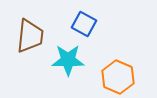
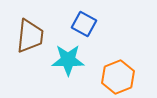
orange hexagon: rotated 16 degrees clockwise
